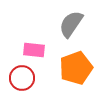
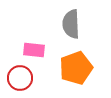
gray semicircle: rotated 36 degrees counterclockwise
red circle: moved 2 px left
